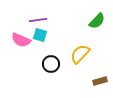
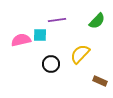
purple line: moved 19 px right
cyan square: rotated 16 degrees counterclockwise
pink semicircle: rotated 144 degrees clockwise
brown rectangle: rotated 40 degrees clockwise
